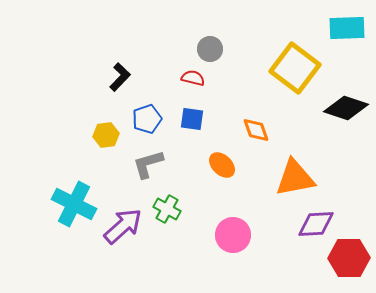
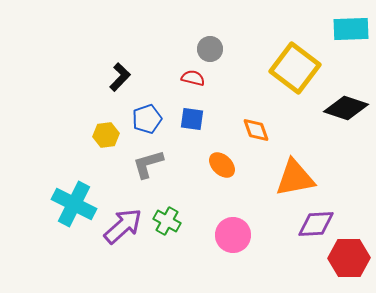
cyan rectangle: moved 4 px right, 1 px down
green cross: moved 12 px down
